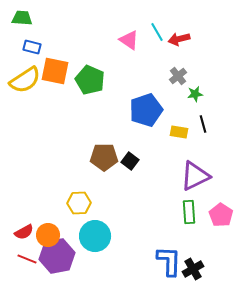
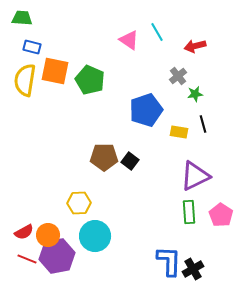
red arrow: moved 16 px right, 7 px down
yellow semicircle: rotated 132 degrees clockwise
